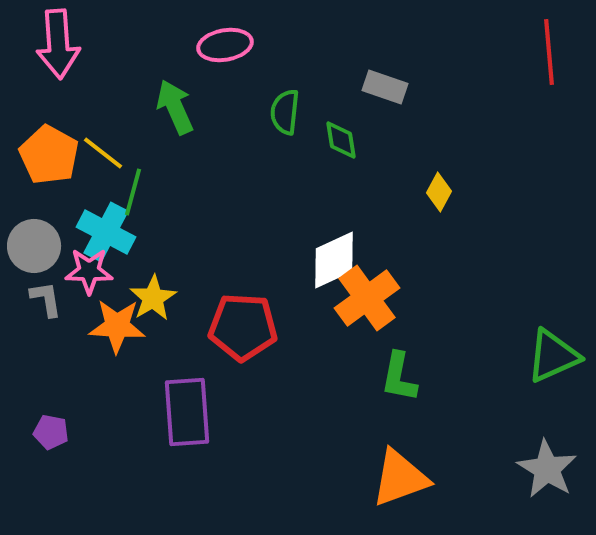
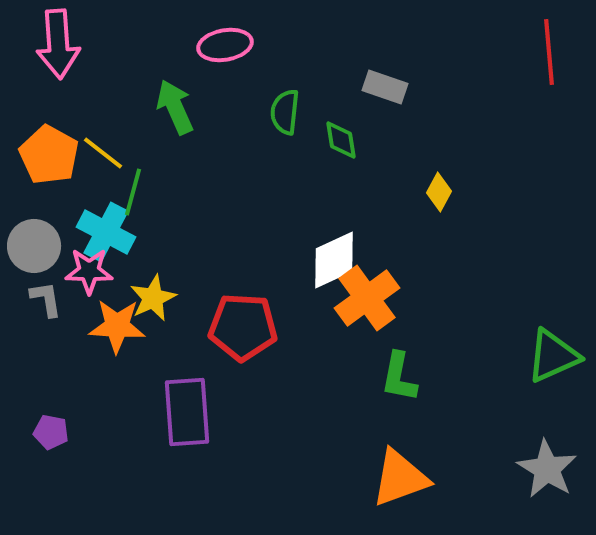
yellow star: rotated 6 degrees clockwise
